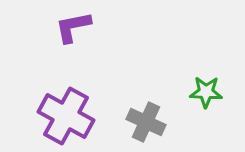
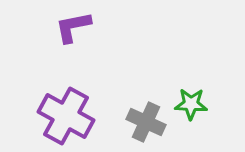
green star: moved 15 px left, 12 px down
